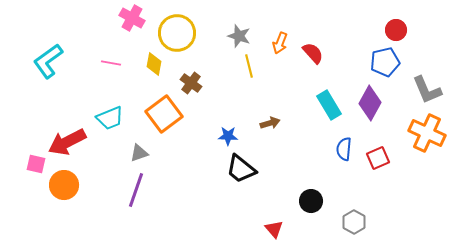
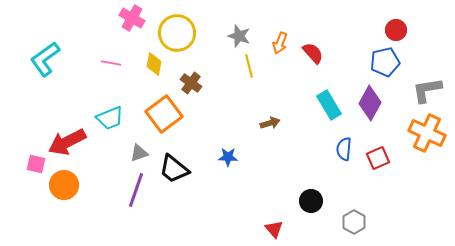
cyan L-shape: moved 3 px left, 2 px up
gray L-shape: rotated 104 degrees clockwise
blue star: moved 21 px down
black trapezoid: moved 67 px left
